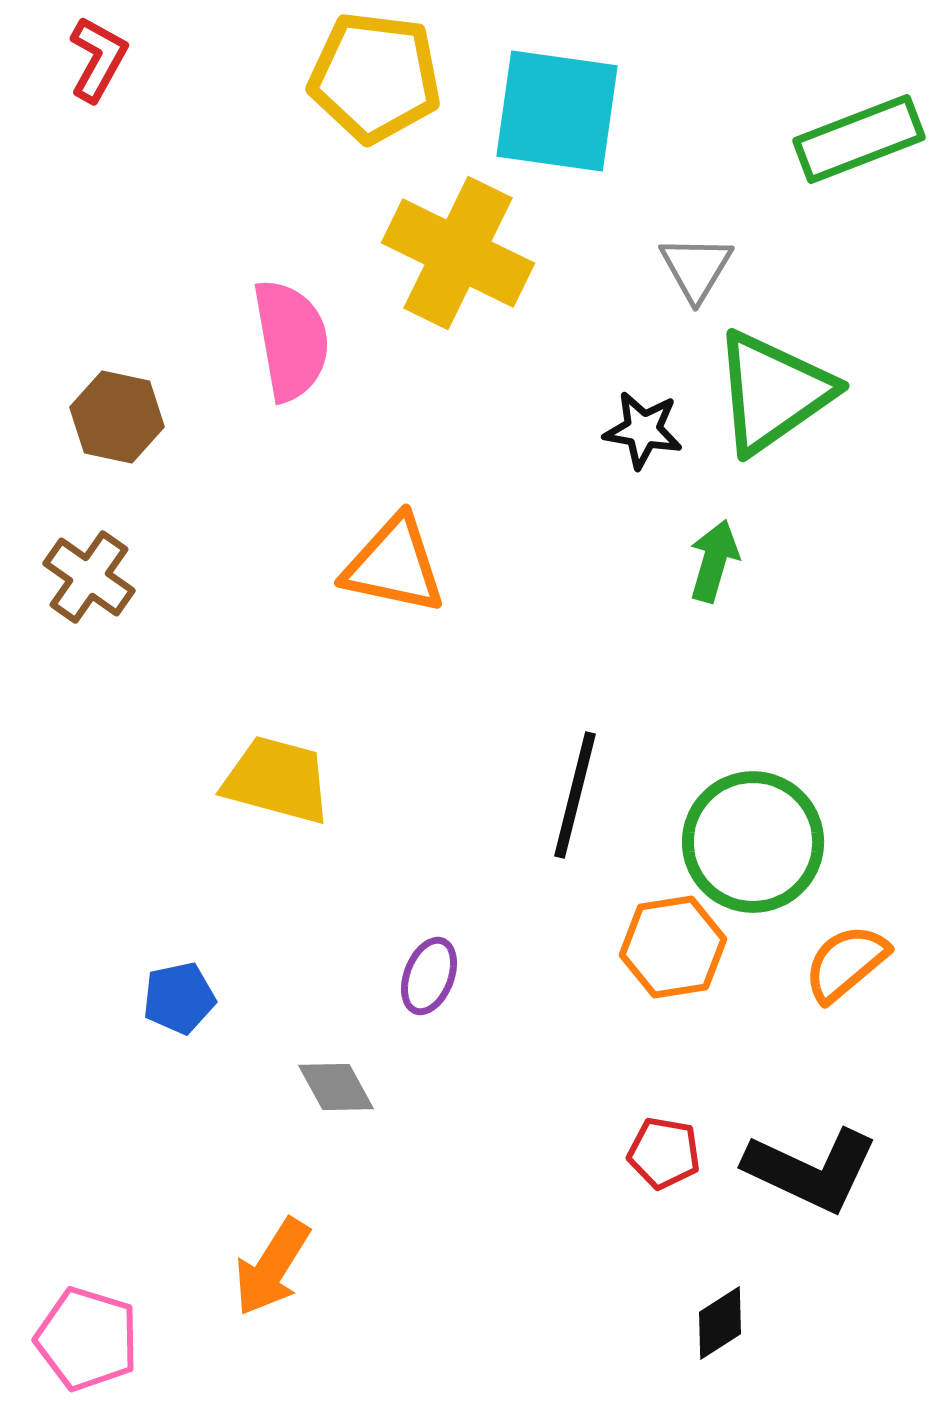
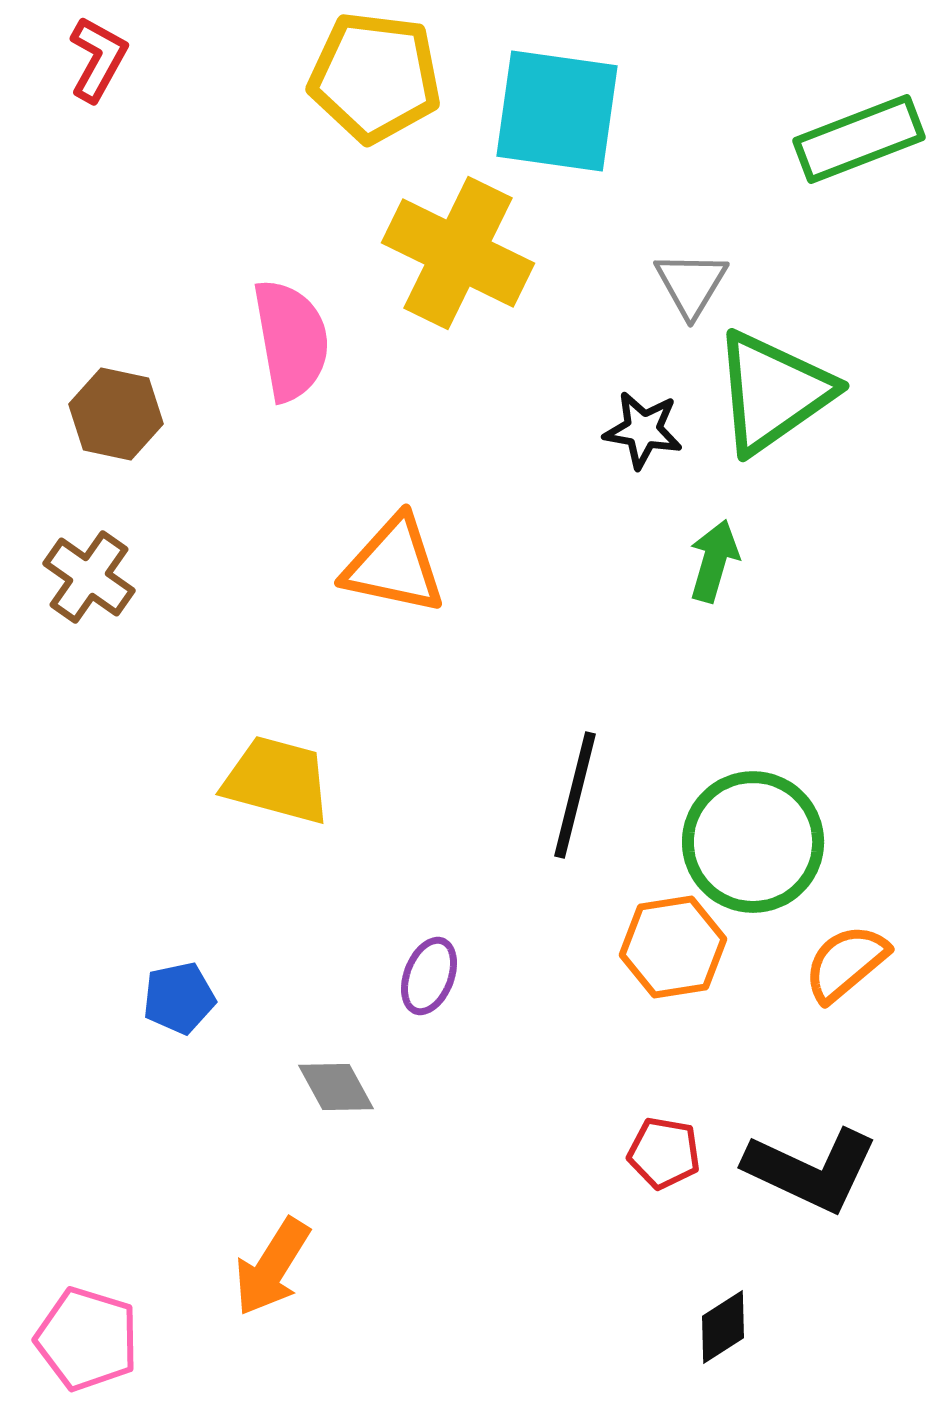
gray triangle: moved 5 px left, 16 px down
brown hexagon: moved 1 px left, 3 px up
black diamond: moved 3 px right, 4 px down
